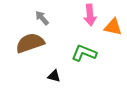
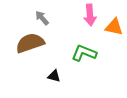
orange triangle: moved 1 px right
